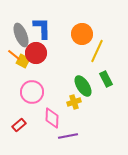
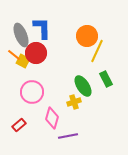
orange circle: moved 5 px right, 2 px down
pink diamond: rotated 15 degrees clockwise
